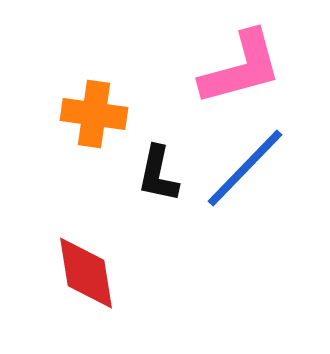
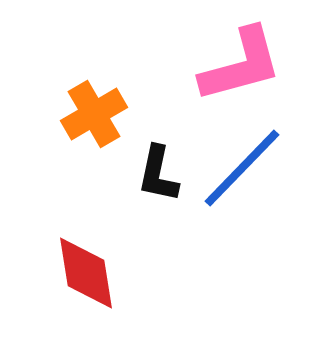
pink L-shape: moved 3 px up
orange cross: rotated 38 degrees counterclockwise
blue line: moved 3 px left
